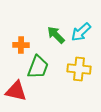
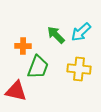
orange cross: moved 2 px right, 1 px down
